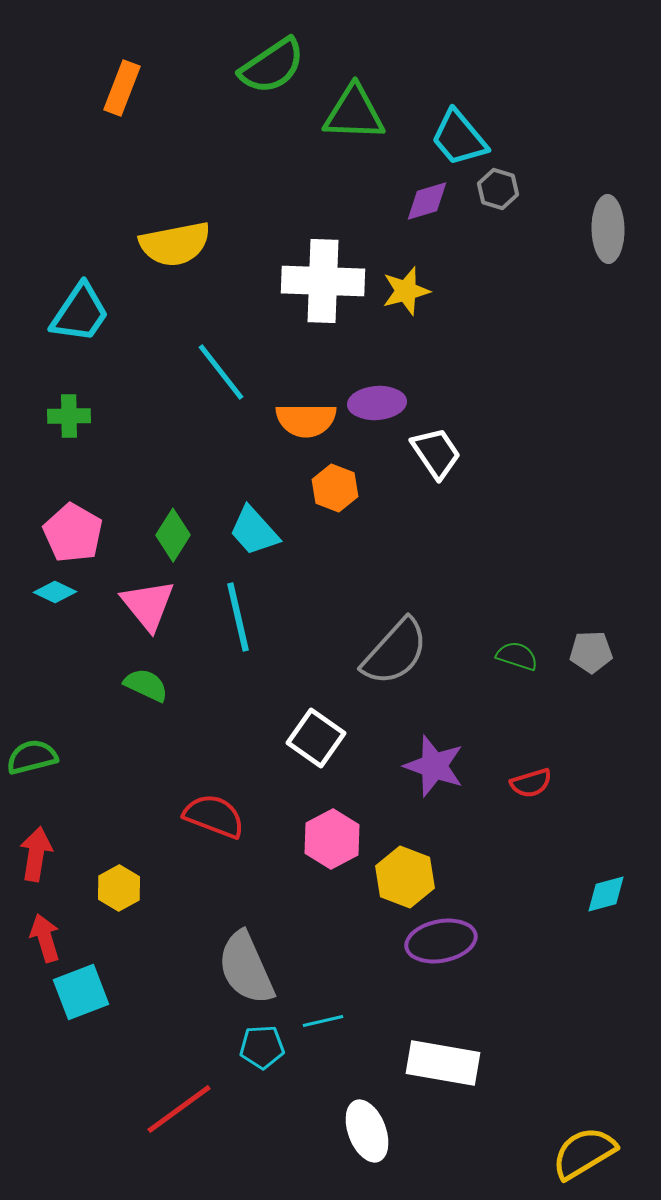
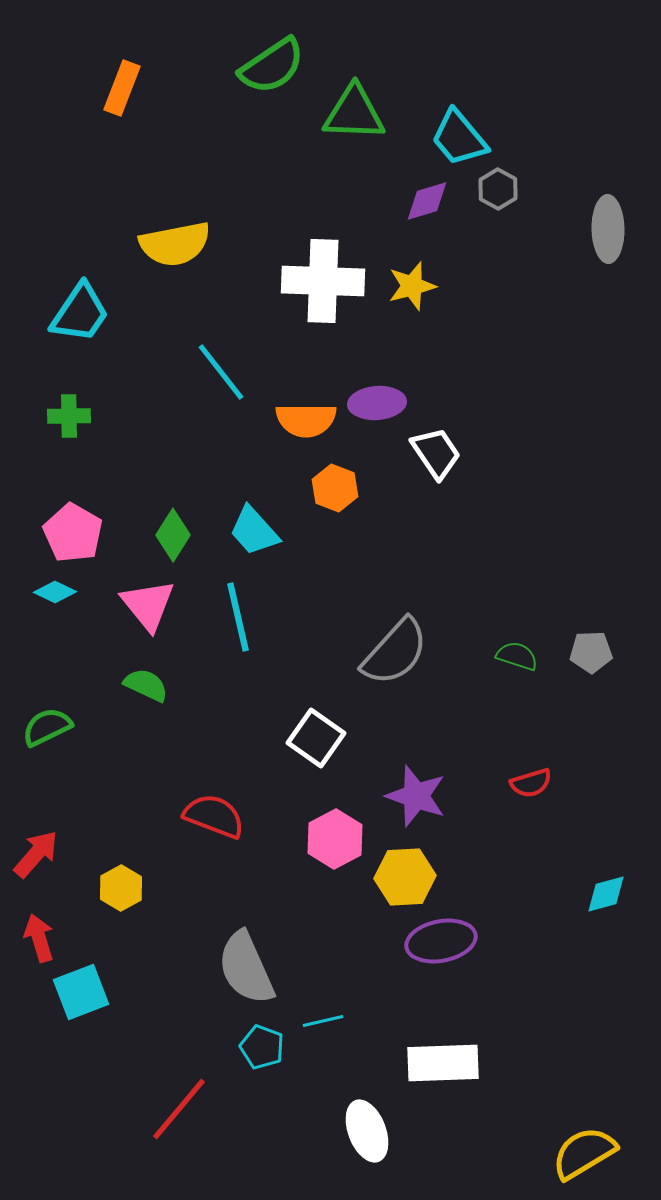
gray hexagon at (498, 189): rotated 12 degrees clockwise
yellow star at (406, 291): moved 6 px right, 5 px up
green semicircle at (32, 757): moved 15 px right, 30 px up; rotated 12 degrees counterclockwise
purple star at (434, 766): moved 18 px left, 30 px down
pink hexagon at (332, 839): moved 3 px right
red arrow at (36, 854): rotated 32 degrees clockwise
yellow hexagon at (405, 877): rotated 24 degrees counterclockwise
yellow hexagon at (119, 888): moved 2 px right
red arrow at (45, 938): moved 6 px left
cyan pentagon at (262, 1047): rotated 24 degrees clockwise
white rectangle at (443, 1063): rotated 12 degrees counterclockwise
red line at (179, 1109): rotated 14 degrees counterclockwise
